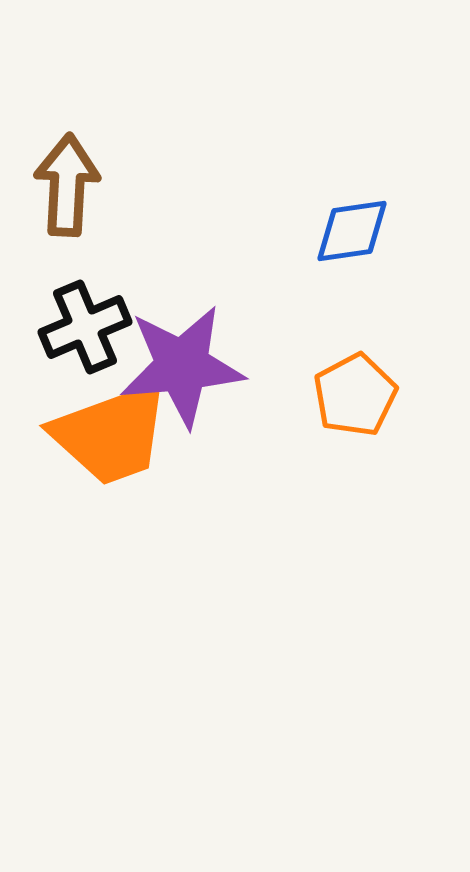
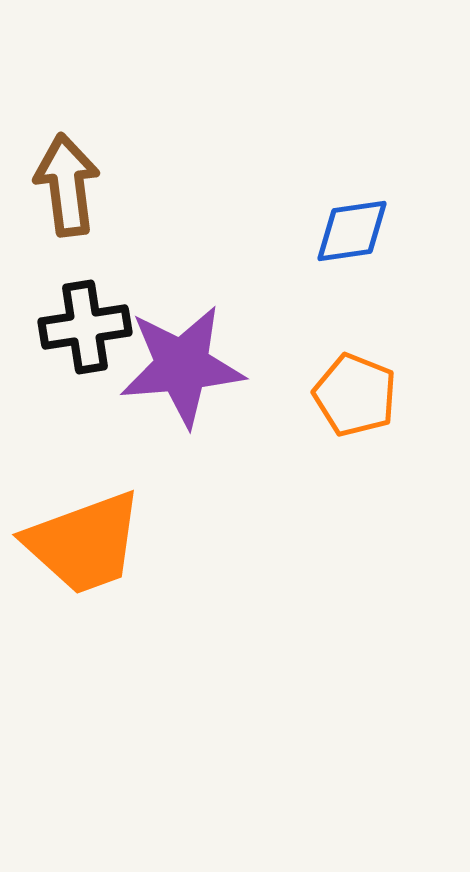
brown arrow: rotated 10 degrees counterclockwise
black cross: rotated 14 degrees clockwise
orange pentagon: rotated 22 degrees counterclockwise
orange trapezoid: moved 27 px left, 109 px down
